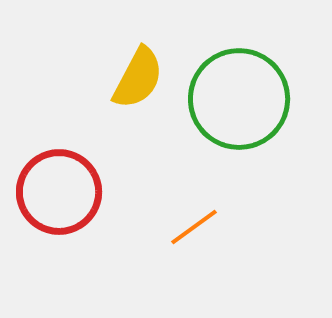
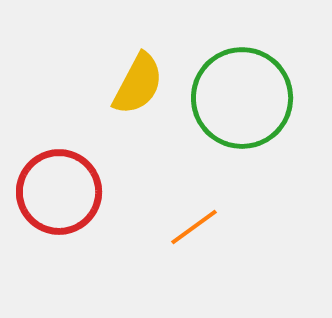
yellow semicircle: moved 6 px down
green circle: moved 3 px right, 1 px up
